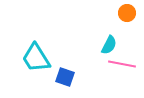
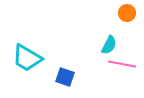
cyan trapezoid: moved 9 px left; rotated 28 degrees counterclockwise
